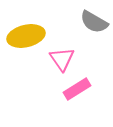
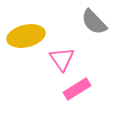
gray semicircle: rotated 16 degrees clockwise
